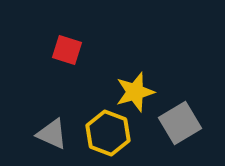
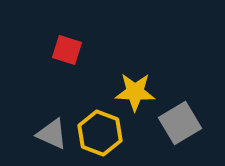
yellow star: rotated 18 degrees clockwise
yellow hexagon: moved 8 px left
